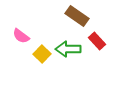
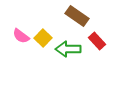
yellow square: moved 1 px right, 16 px up
